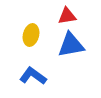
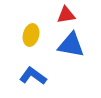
red triangle: moved 1 px left, 1 px up
blue triangle: rotated 20 degrees clockwise
